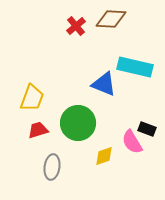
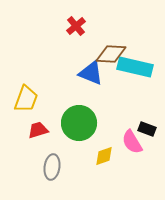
brown diamond: moved 35 px down
blue triangle: moved 13 px left, 11 px up
yellow trapezoid: moved 6 px left, 1 px down
green circle: moved 1 px right
